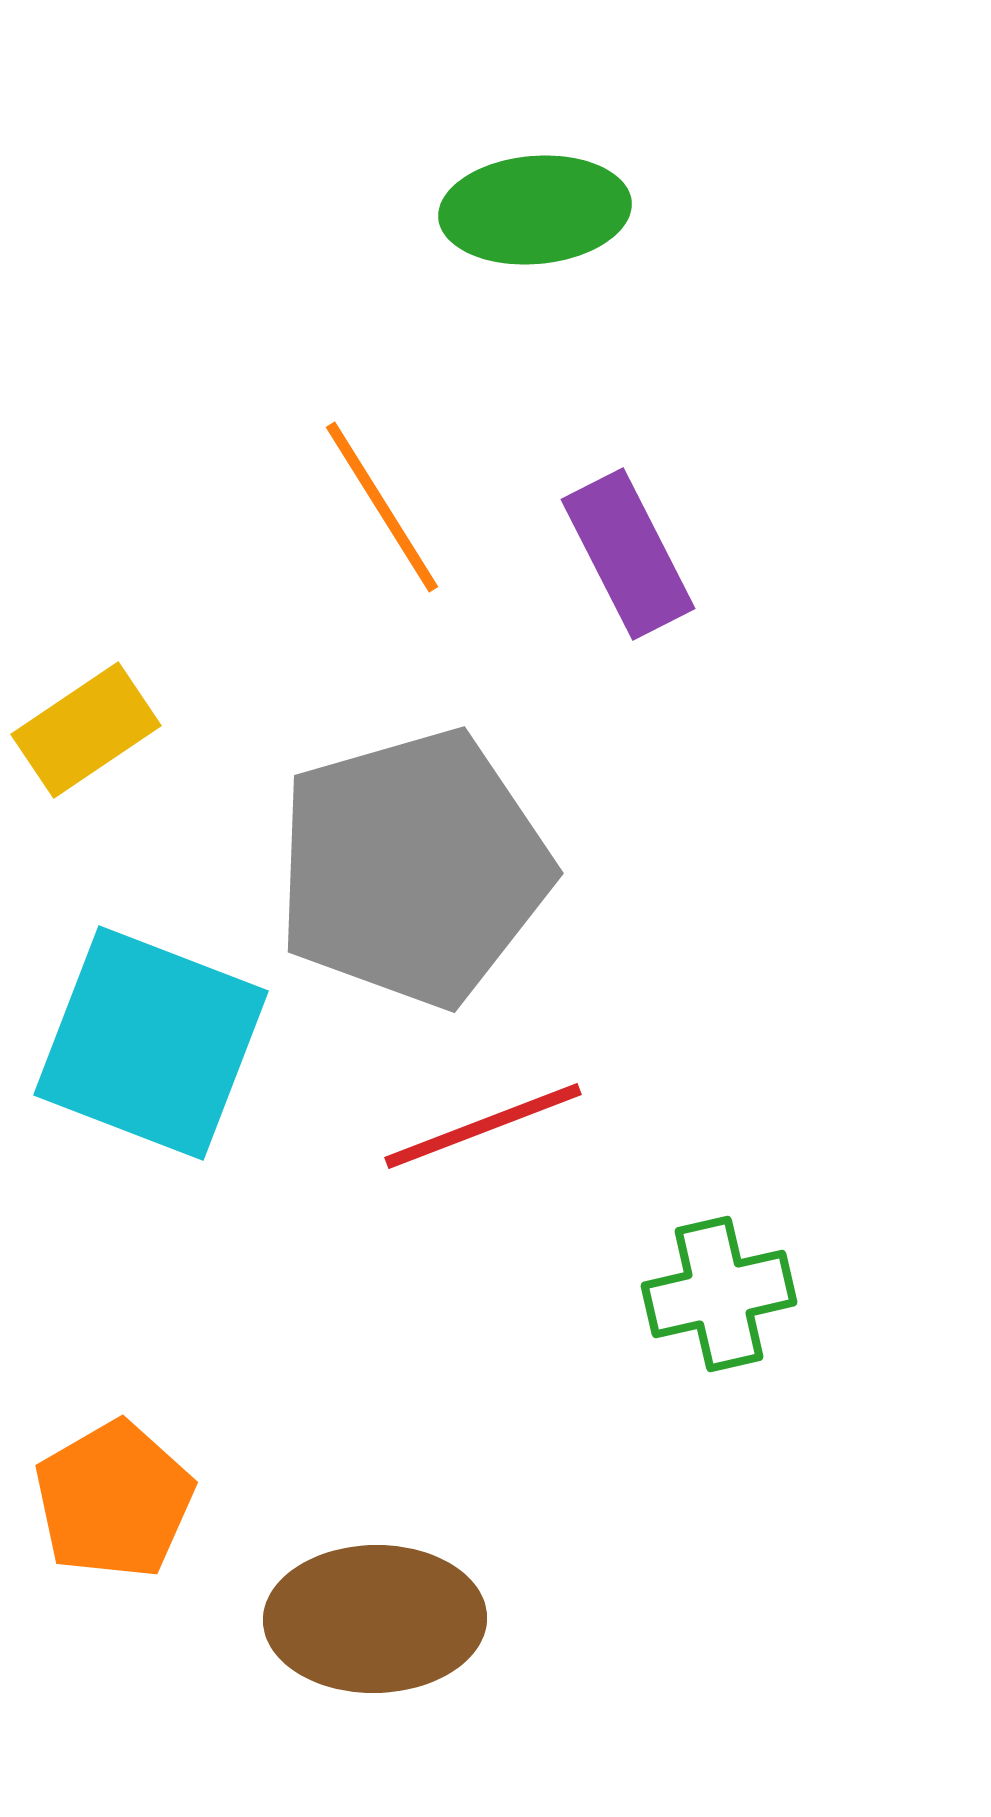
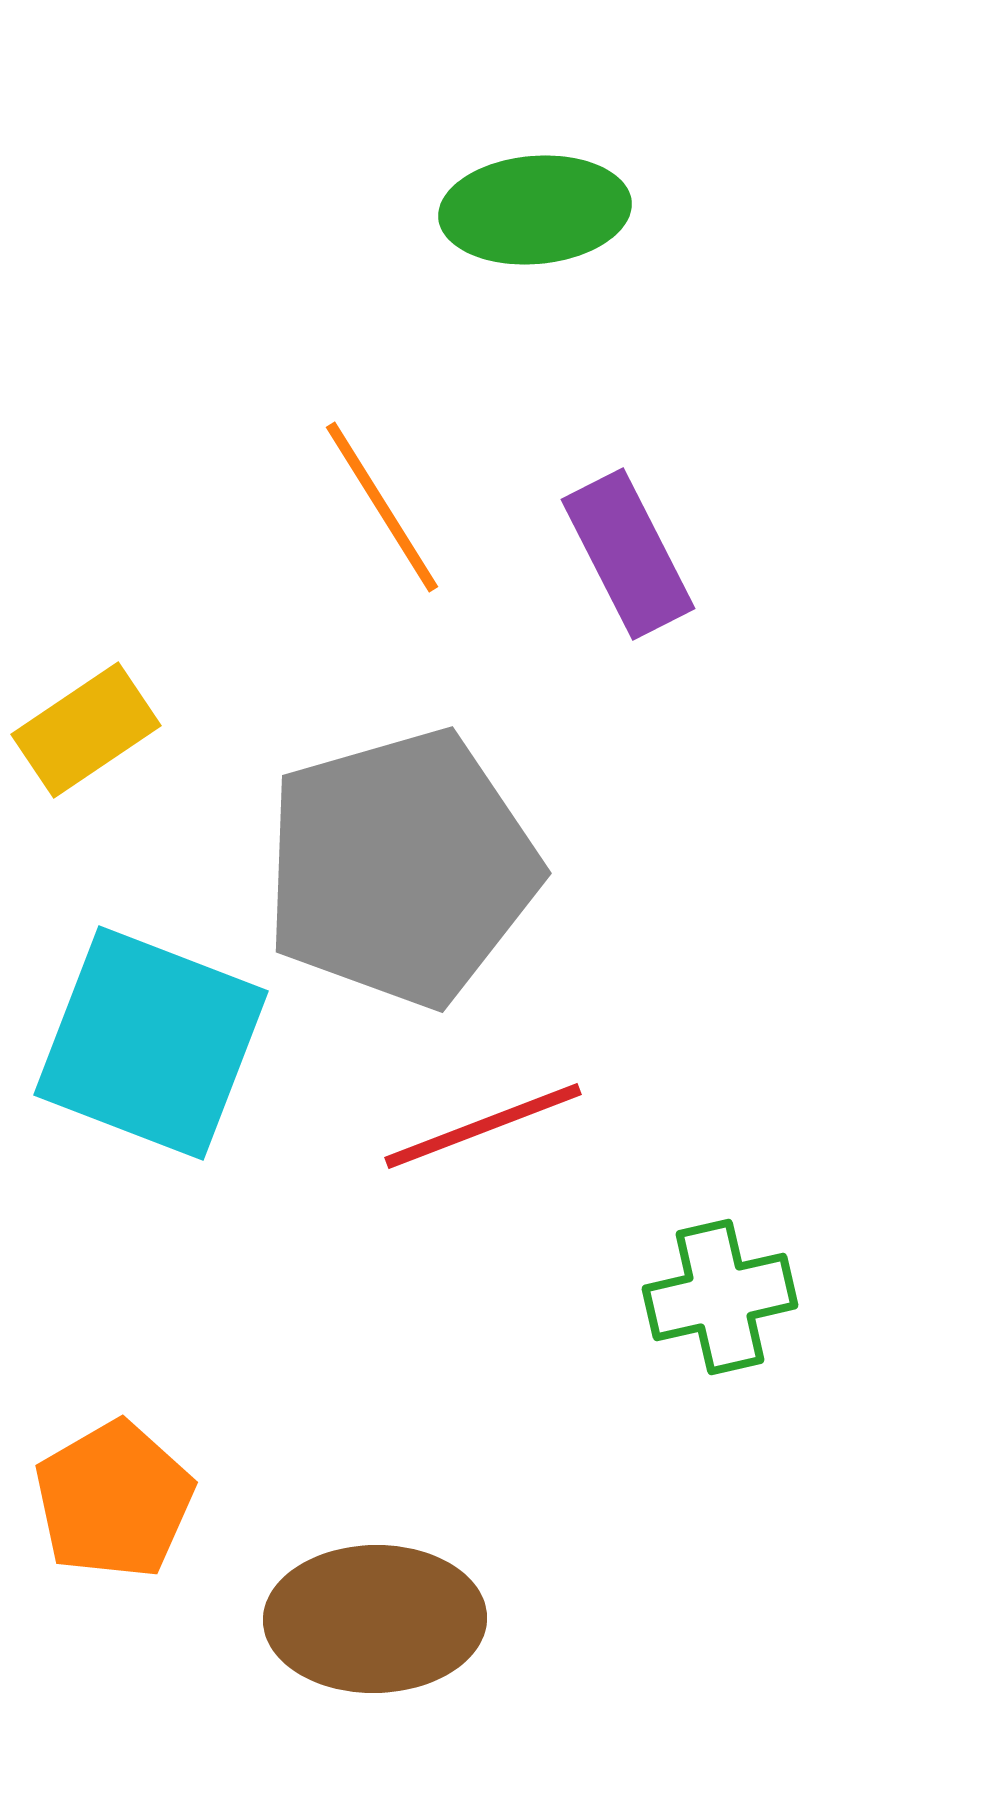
gray pentagon: moved 12 px left
green cross: moved 1 px right, 3 px down
